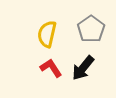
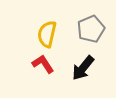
gray pentagon: rotated 12 degrees clockwise
red L-shape: moved 8 px left, 4 px up
